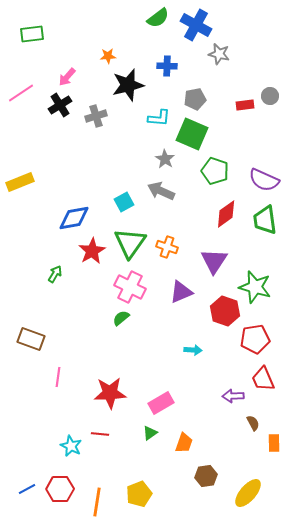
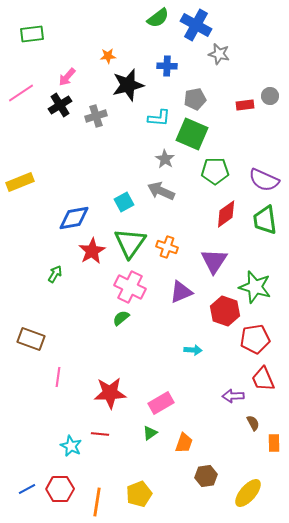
green pentagon at (215, 171): rotated 20 degrees counterclockwise
